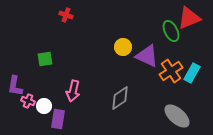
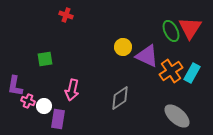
red triangle: moved 1 px right, 10 px down; rotated 35 degrees counterclockwise
pink arrow: moved 1 px left, 1 px up
